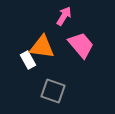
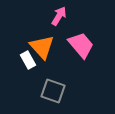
pink arrow: moved 5 px left
orange triangle: rotated 40 degrees clockwise
